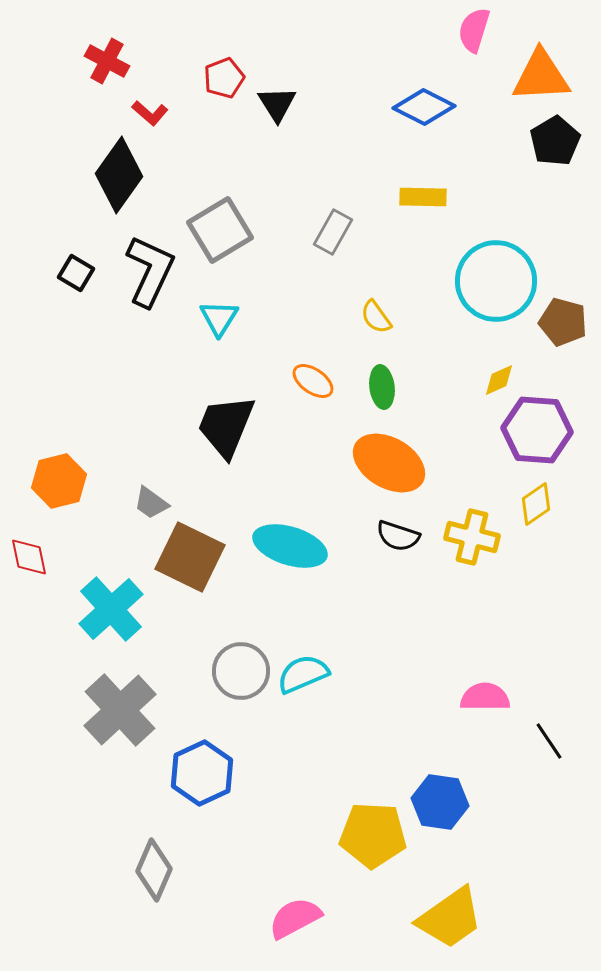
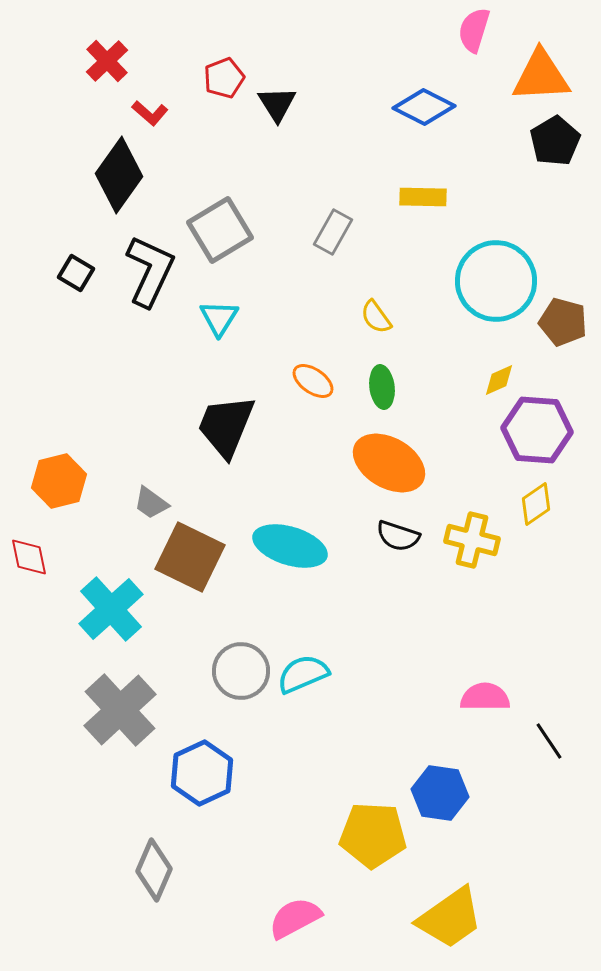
red cross at (107, 61): rotated 18 degrees clockwise
yellow cross at (472, 537): moved 3 px down
blue hexagon at (440, 802): moved 9 px up
